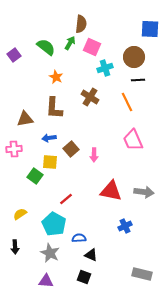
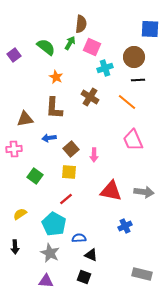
orange line: rotated 24 degrees counterclockwise
yellow square: moved 19 px right, 10 px down
